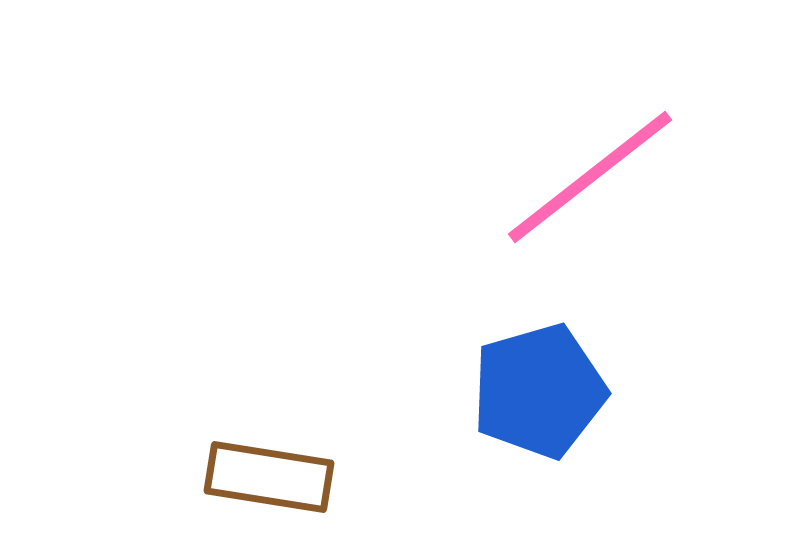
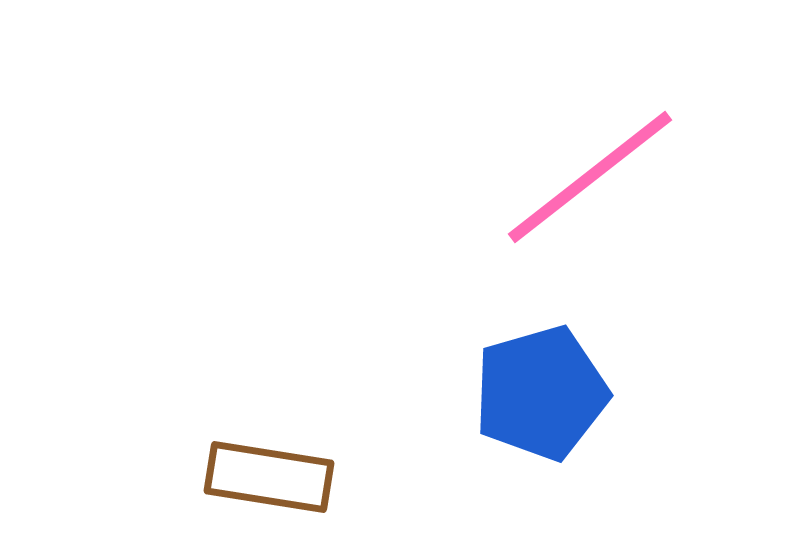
blue pentagon: moved 2 px right, 2 px down
